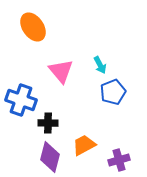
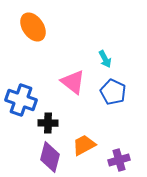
cyan arrow: moved 5 px right, 6 px up
pink triangle: moved 12 px right, 11 px down; rotated 12 degrees counterclockwise
blue pentagon: rotated 25 degrees counterclockwise
